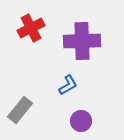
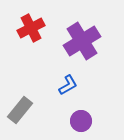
purple cross: rotated 30 degrees counterclockwise
